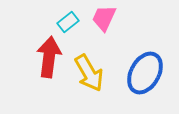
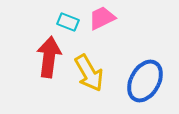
pink trapezoid: moved 2 px left; rotated 40 degrees clockwise
cyan rectangle: rotated 60 degrees clockwise
blue ellipse: moved 8 px down
